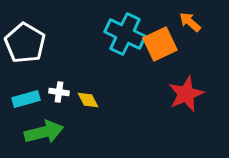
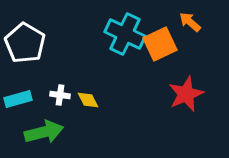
white cross: moved 1 px right, 3 px down
cyan rectangle: moved 8 px left
